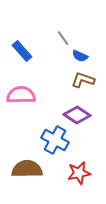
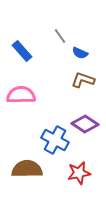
gray line: moved 3 px left, 2 px up
blue semicircle: moved 3 px up
purple diamond: moved 8 px right, 9 px down
